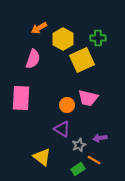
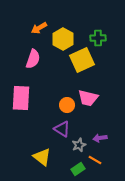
orange line: moved 1 px right
